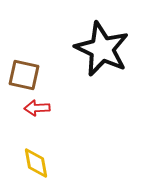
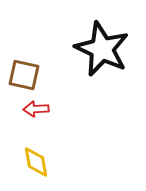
red arrow: moved 1 px left, 1 px down
yellow diamond: moved 1 px up
